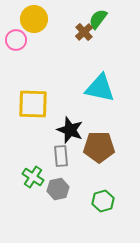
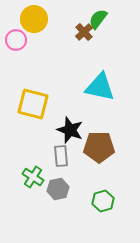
cyan triangle: moved 1 px up
yellow square: rotated 12 degrees clockwise
